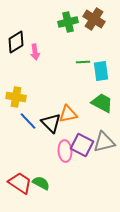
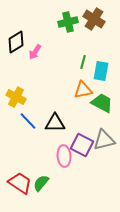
pink arrow: rotated 42 degrees clockwise
green line: rotated 72 degrees counterclockwise
cyan rectangle: rotated 18 degrees clockwise
yellow cross: rotated 18 degrees clockwise
orange triangle: moved 15 px right, 24 px up
black triangle: moved 4 px right; rotated 45 degrees counterclockwise
gray triangle: moved 2 px up
pink ellipse: moved 1 px left, 5 px down
green semicircle: rotated 78 degrees counterclockwise
